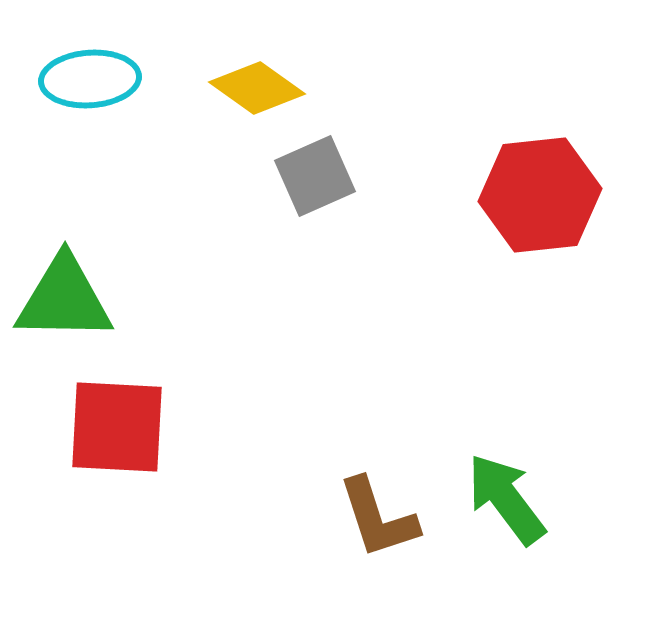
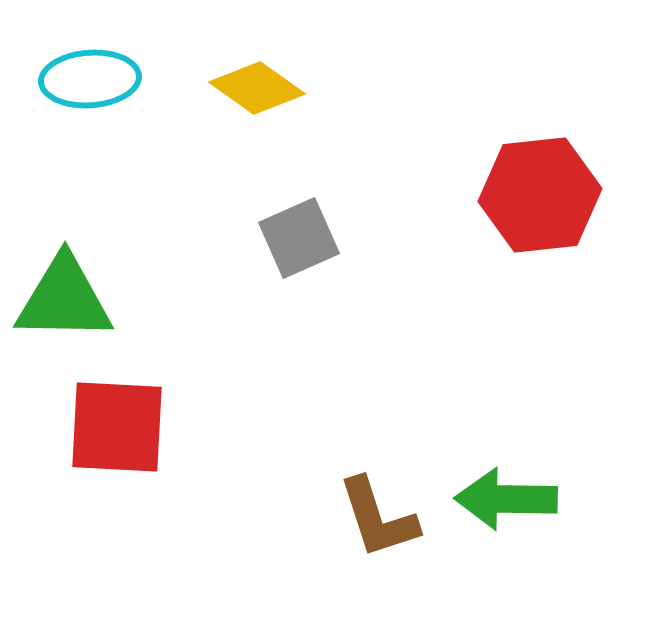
gray square: moved 16 px left, 62 px down
green arrow: rotated 52 degrees counterclockwise
